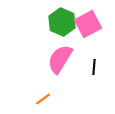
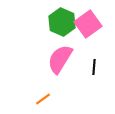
pink square: rotated 8 degrees counterclockwise
